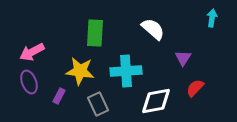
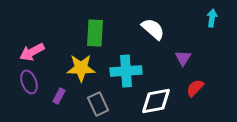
yellow star: moved 1 px right, 3 px up; rotated 8 degrees counterclockwise
